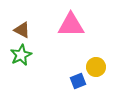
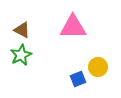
pink triangle: moved 2 px right, 2 px down
yellow circle: moved 2 px right
blue square: moved 2 px up
